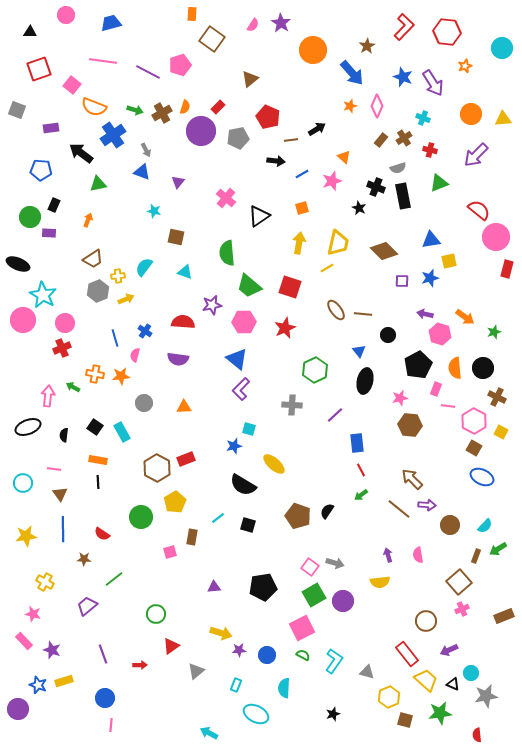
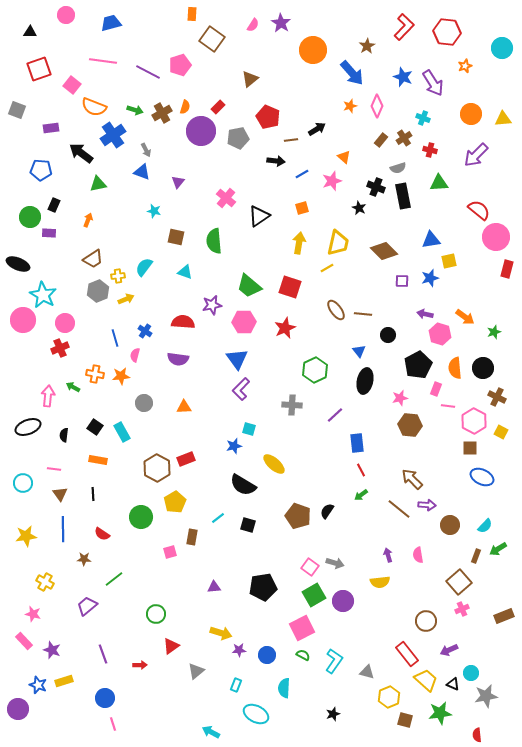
green triangle at (439, 183): rotated 18 degrees clockwise
green semicircle at (227, 253): moved 13 px left, 12 px up
red cross at (62, 348): moved 2 px left
blue triangle at (237, 359): rotated 15 degrees clockwise
brown square at (474, 448): moved 4 px left; rotated 28 degrees counterclockwise
black line at (98, 482): moved 5 px left, 12 px down
pink line at (111, 725): moved 2 px right, 1 px up; rotated 24 degrees counterclockwise
cyan arrow at (209, 733): moved 2 px right, 1 px up
